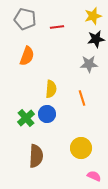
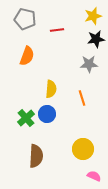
red line: moved 3 px down
yellow circle: moved 2 px right, 1 px down
